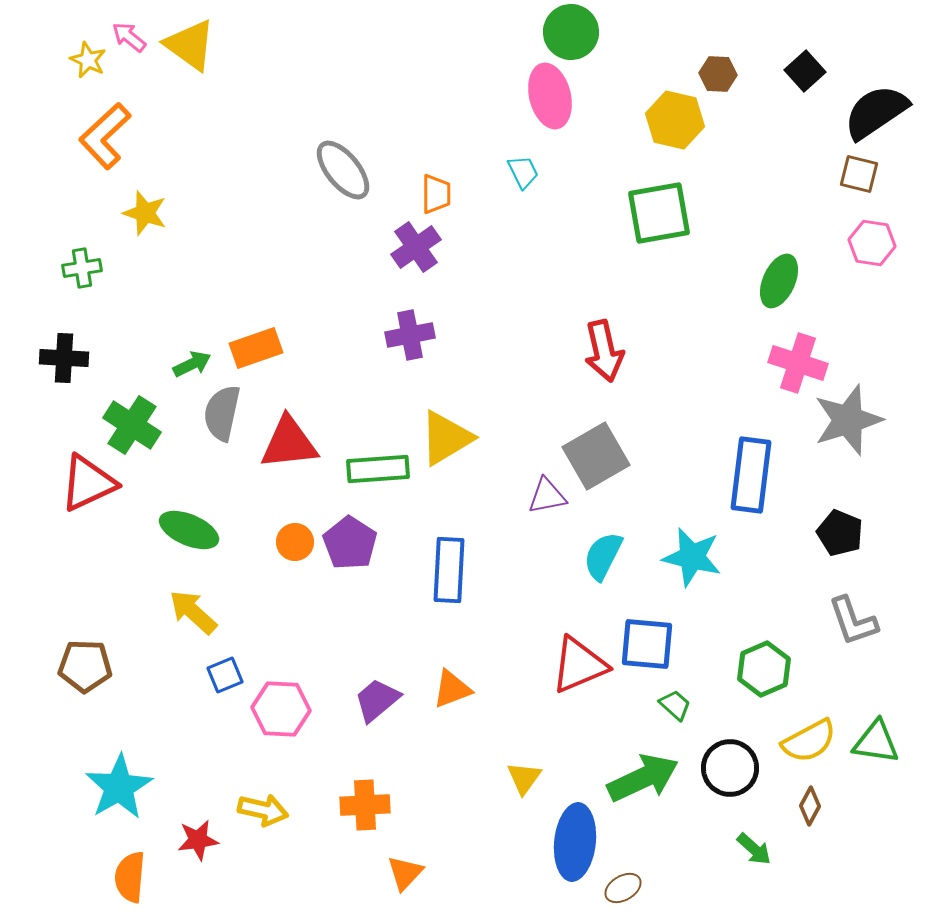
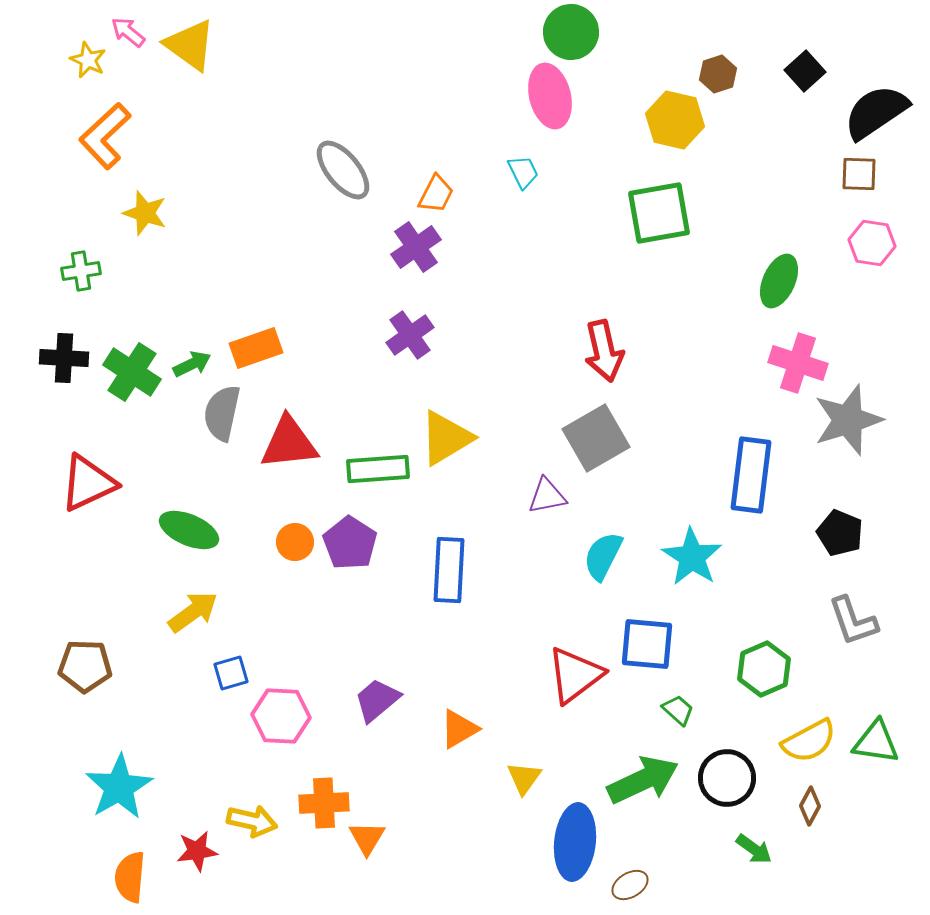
pink arrow at (129, 37): moved 1 px left, 5 px up
brown hexagon at (718, 74): rotated 21 degrees counterclockwise
brown square at (859, 174): rotated 12 degrees counterclockwise
orange trapezoid at (436, 194): rotated 27 degrees clockwise
green cross at (82, 268): moved 1 px left, 3 px down
purple cross at (410, 335): rotated 24 degrees counterclockwise
green cross at (132, 425): moved 53 px up
gray square at (596, 456): moved 18 px up
cyan star at (692, 557): rotated 20 degrees clockwise
yellow arrow at (193, 612): rotated 102 degrees clockwise
red triangle at (579, 665): moved 4 px left, 10 px down; rotated 14 degrees counterclockwise
blue square at (225, 675): moved 6 px right, 2 px up; rotated 6 degrees clockwise
orange triangle at (452, 689): moved 7 px right, 40 px down; rotated 9 degrees counterclockwise
green trapezoid at (675, 705): moved 3 px right, 5 px down
pink hexagon at (281, 709): moved 7 px down
black circle at (730, 768): moved 3 px left, 10 px down
green arrow at (643, 778): moved 2 px down
orange cross at (365, 805): moved 41 px left, 2 px up
yellow arrow at (263, 810): moved 11 px left, 11 px down
red star at (198, 840): moved 1 px left, 11 px down
green arrow at (754, 849): rotated 6 degrees counterclockwise
orange triangle at (405, 873): moved 38 px left, 35 px up; rotated 12 degrees counterclockwise
brown ellipse at (623, 888): moved 7 px right, 3 px up
